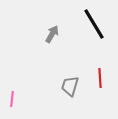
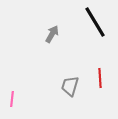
black line: moved 1 px right, 2 px up
